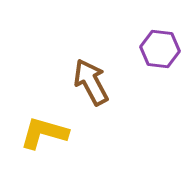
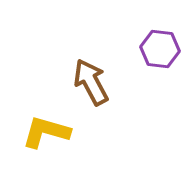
yellow L-shape: moved 2 px right, 1 px up
